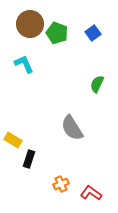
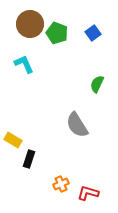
gray semicircle: moved 5 px right, 3 px up
red L-shape: moved 3 px left; rotated 20 degrees counterclockwise
